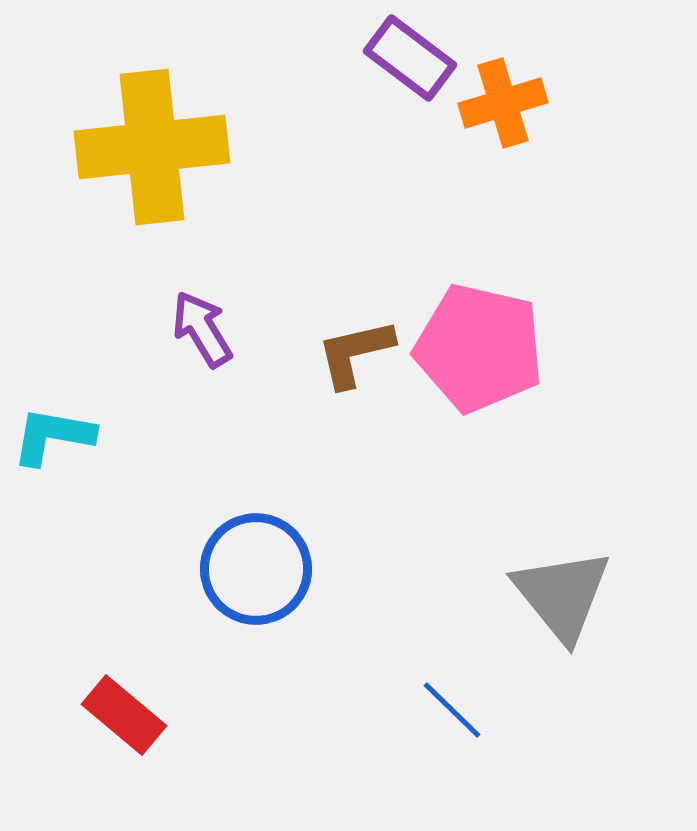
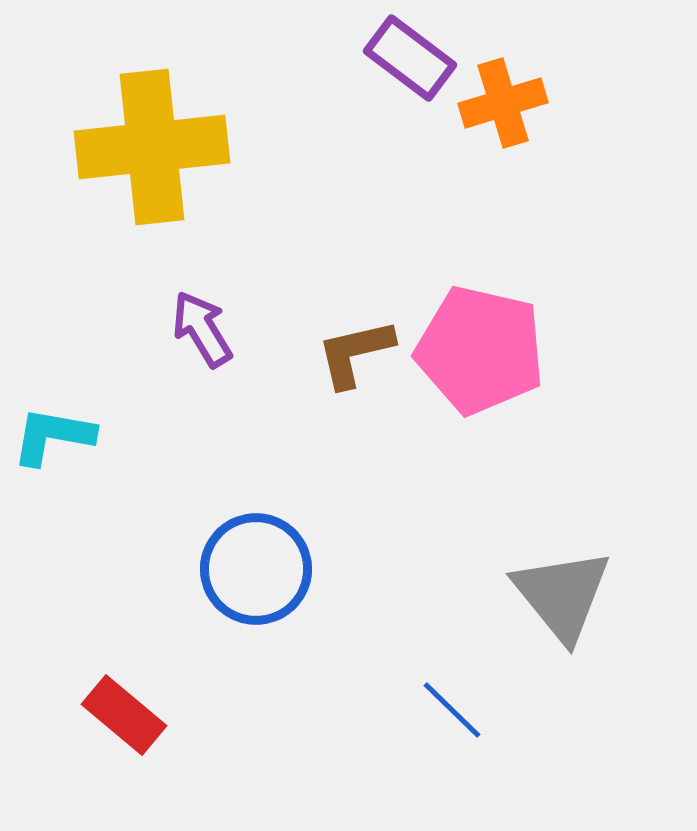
pink pentagon: moved 1 px right, 2 px down
